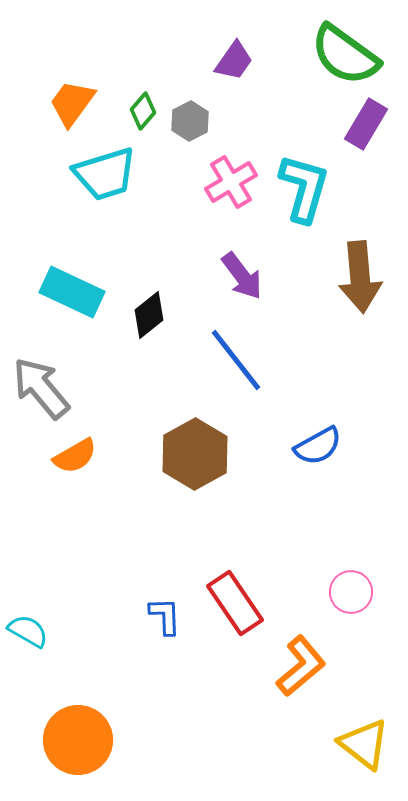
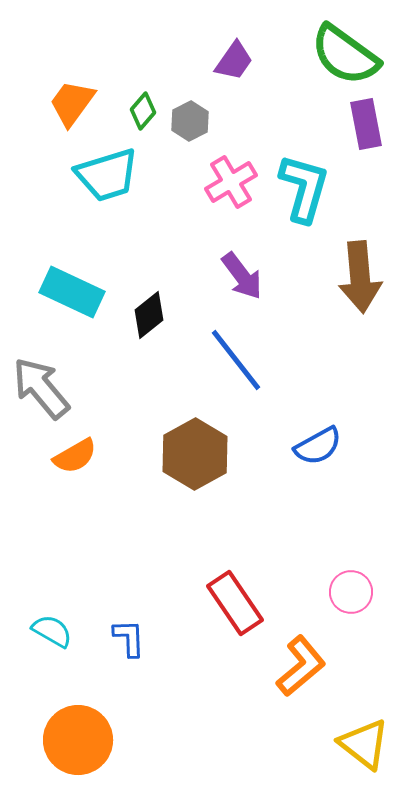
purple rectangle: rotated 42 degrees counterclockwise
cyan trapezoid: moved 2 px right, 1 px down
blue L-shape: moved 36 px left, 22 px down
cyan semicircle: moved 24 px right
